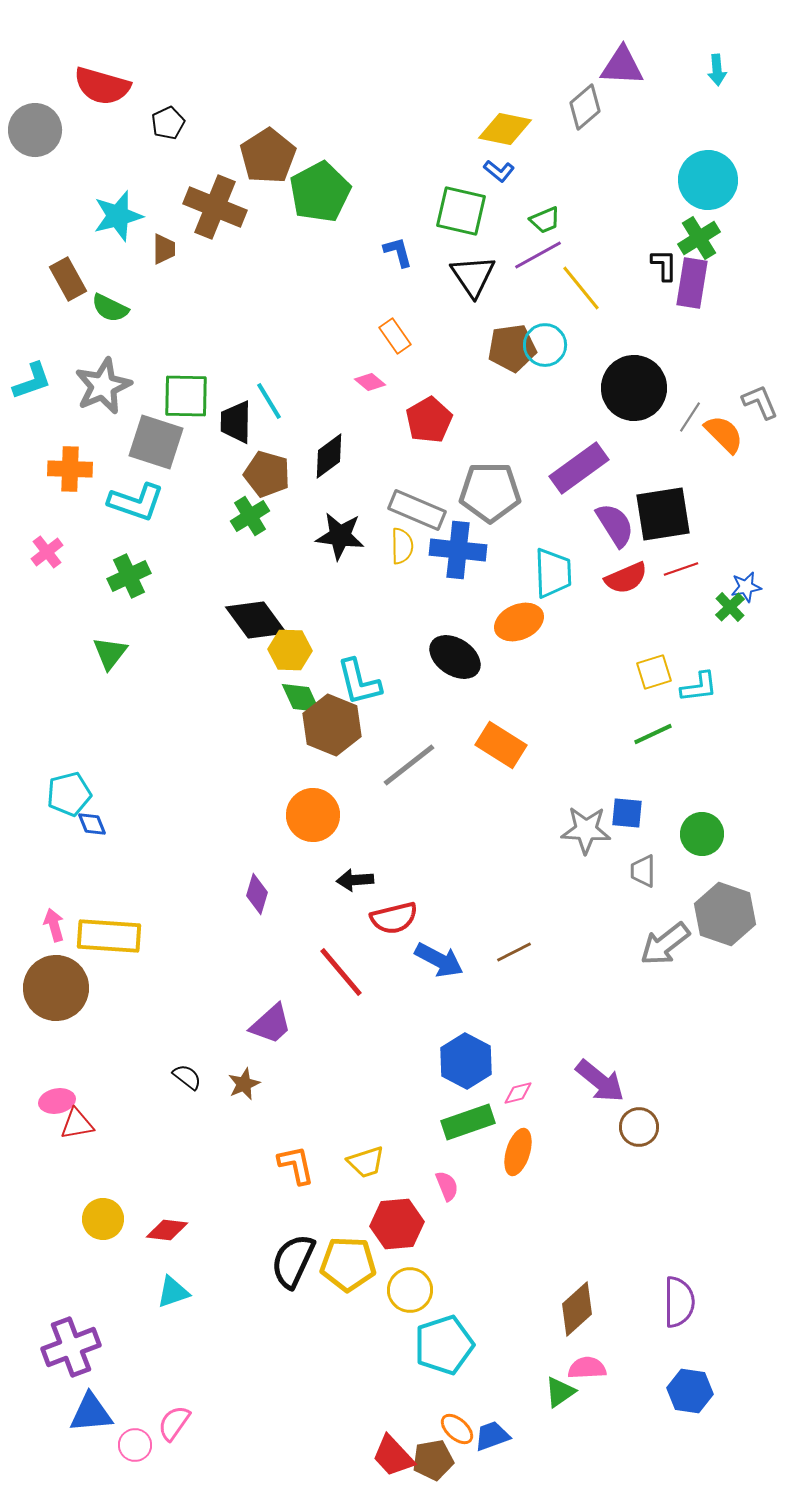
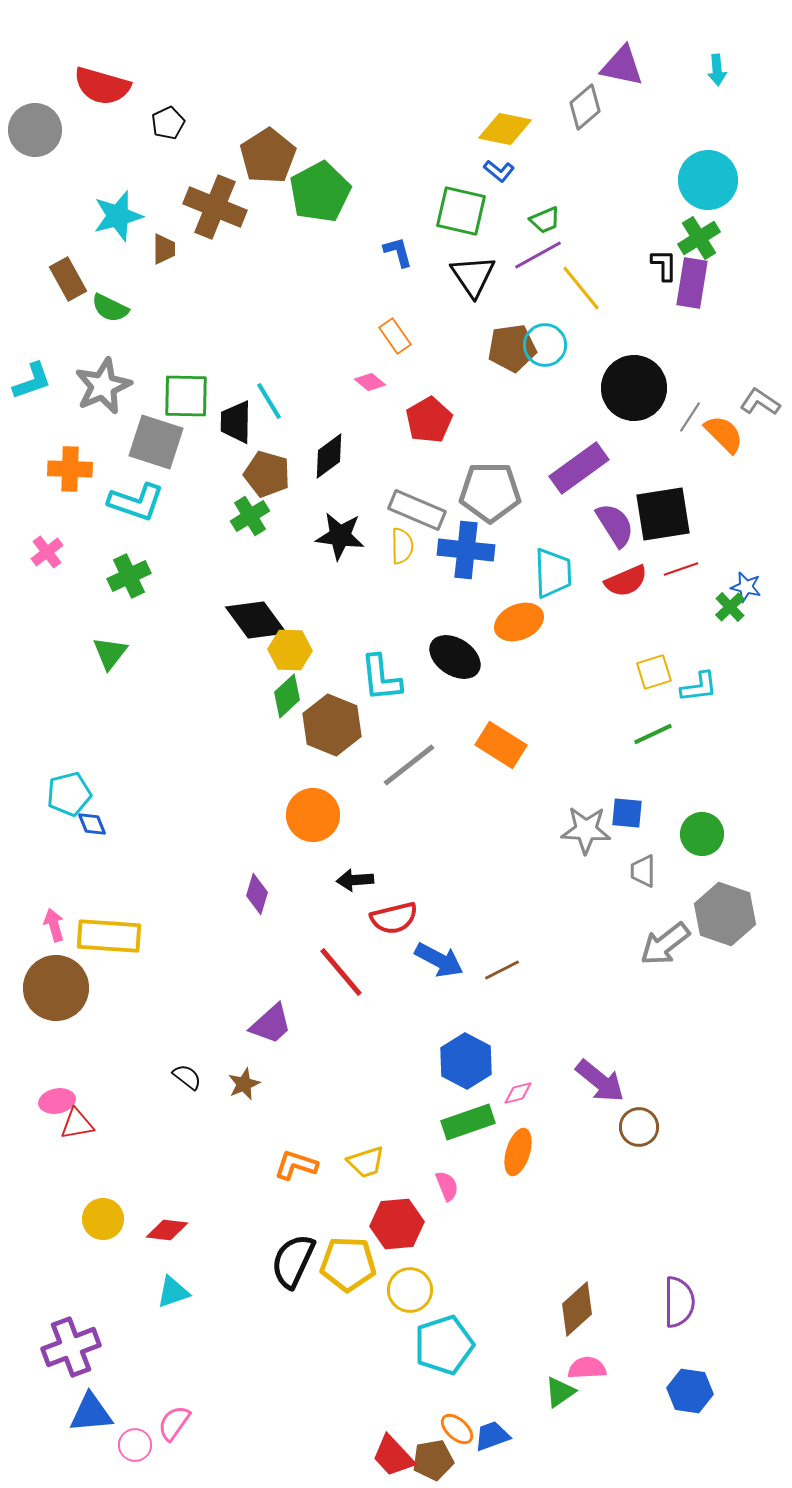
purple triangle at (622, 66): rotated 9 degrees clockwise
gray L-shape at (760, 402): rotated 33 degrees counterclockwise
blue cross at (458, 550): moved 8 px right
red semicircle at (626, 578): moved 3 px down
blue star at (746, 587): rotated 24 degrees clockwise
cyan L-shape at (359, 682): moved 22 px right, 4 px up; rotated 8 degrees clockwise
green diamond at (301, 698): moved 14 px left, 2 px up; rotated 72 degrees clockwise
brown line at (514, 952): moved 12 px left, 18 px down
orange L-shape at (296, 1165): rotated 60 degrees counterclockwise
